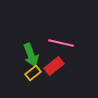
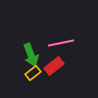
pink line: rotated 25 degrees counterclockwise
